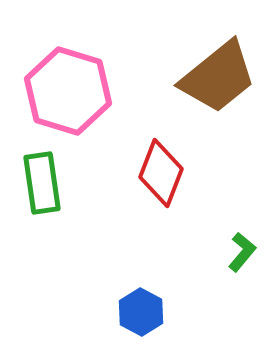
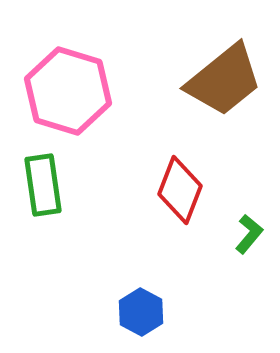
brown trapezoid: moved 6 px right, 3 px down
red diamond: moved 19 px right, 17 px down
green rectangle: moved 1 px right, 2 px down
green L-shape: moved 7 px right, 18 px up
